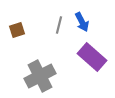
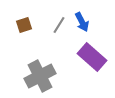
gray line: rotated 18 degrees clockwise
brown square: moved 7 px right, 5 px up
